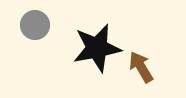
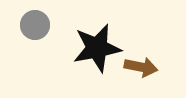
brown arrow: rotated 132 degrees clockwise
